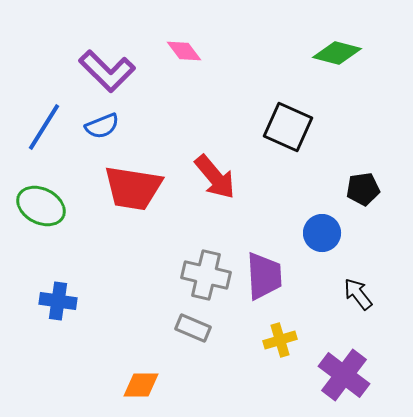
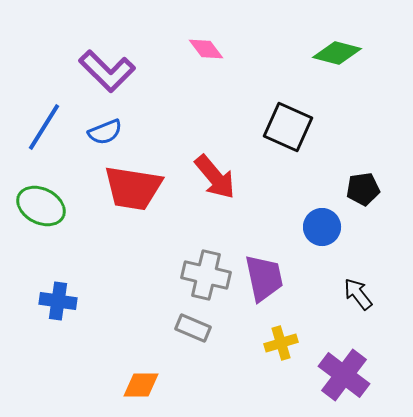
pink diamond: moved 22 px right, 2 px up
blue semicircle: moved 3 px right, 6 px down
blue circle: moved 6 px up
purple trapezoid: moved 2 px down; rotated 9 degrees counterclockwise
yellow cross: moved 1 px right, 3 px down
